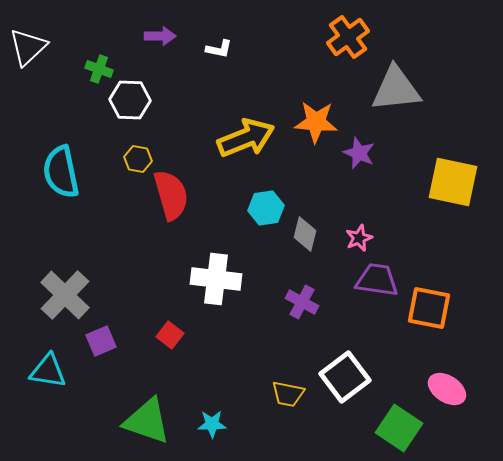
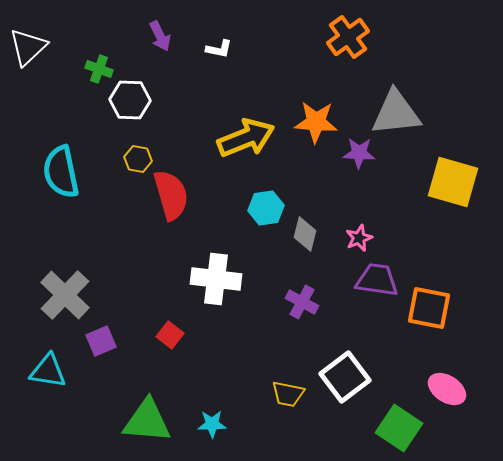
purple arrow: rotated 64 degrees clockwise
gray triangle: moved 24 px down
purple star: rotated 20 degrees counterclockwise
yellow square: rotated 4 degrees clockwise
green triangle: rotated 14 degrees counterclockwise
